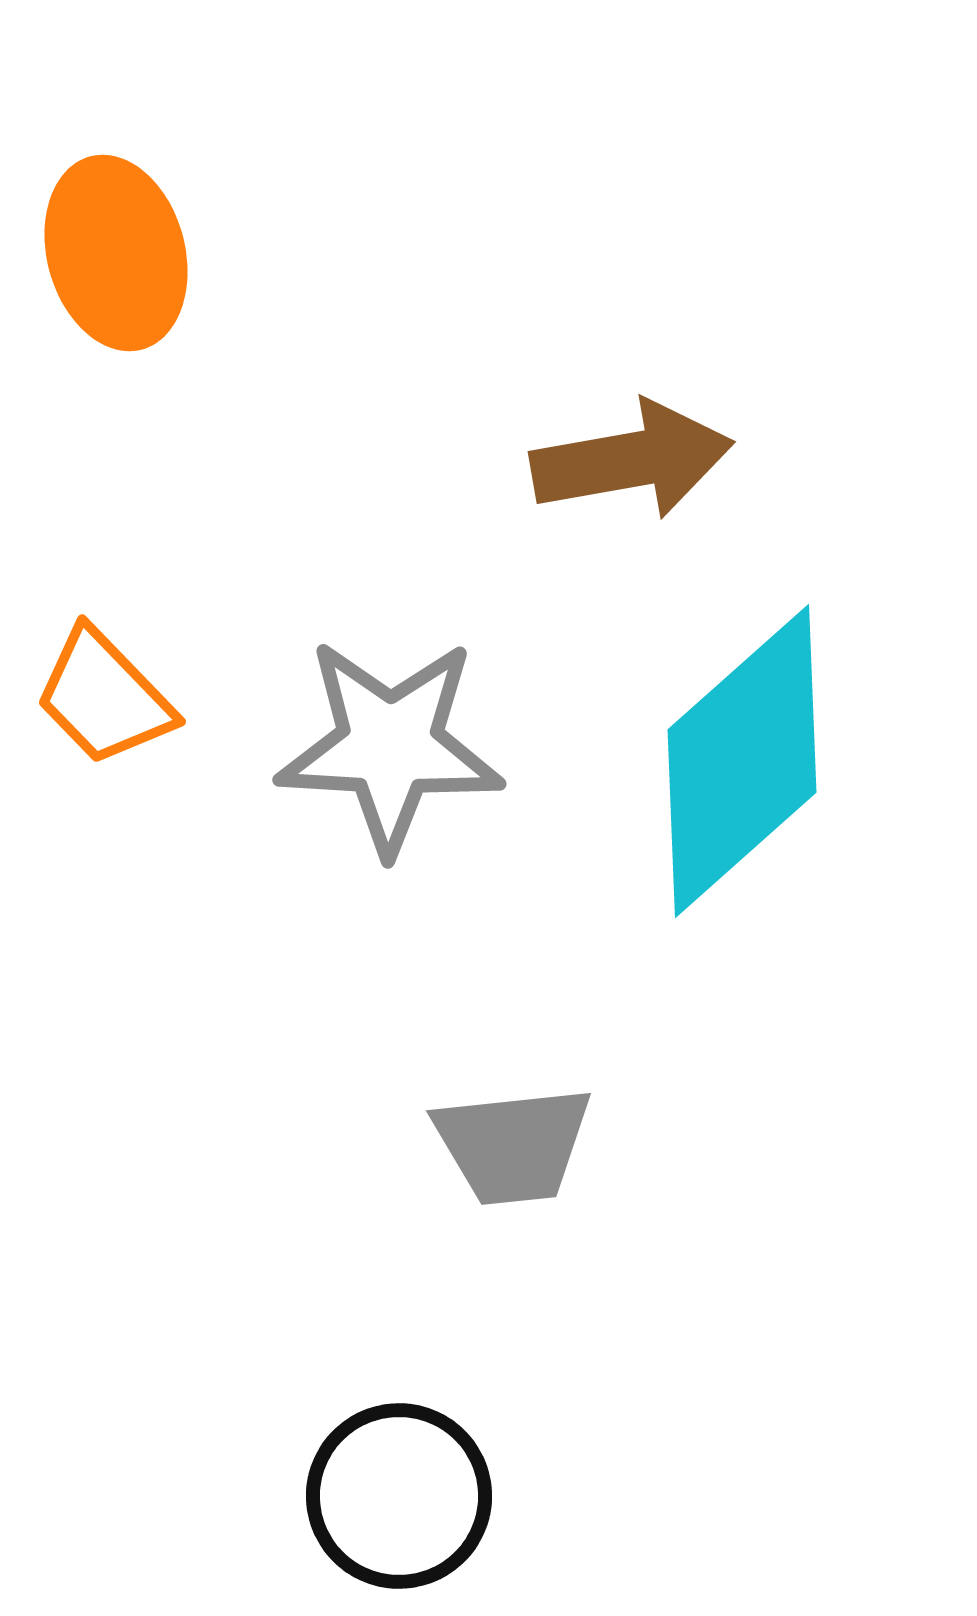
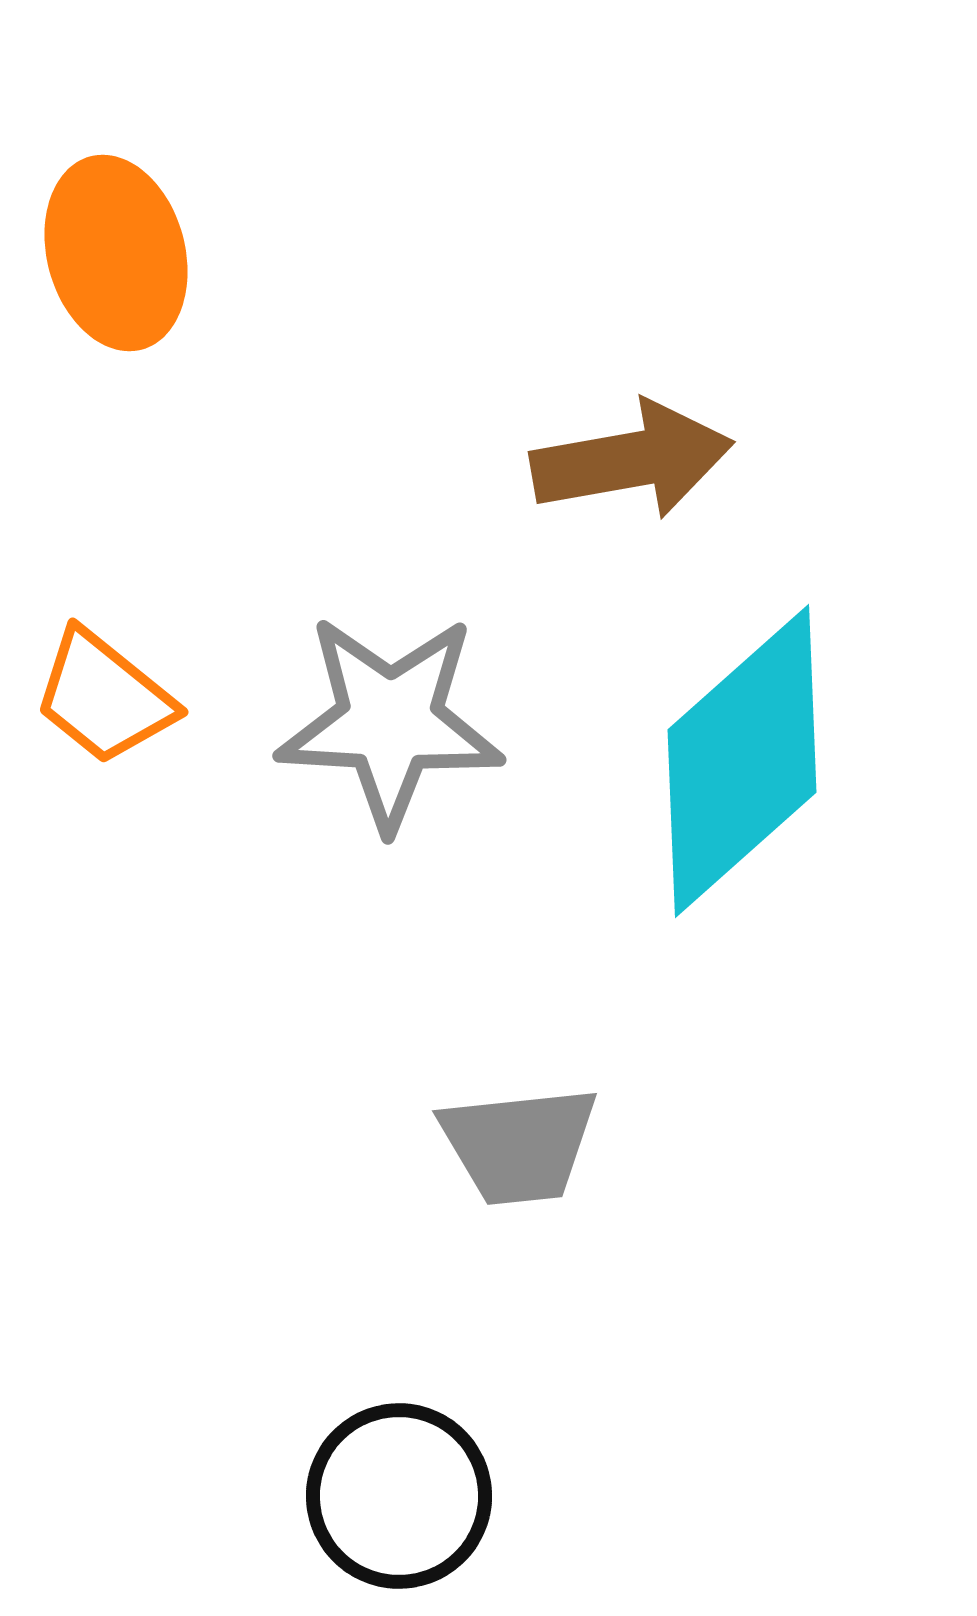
orange trapezoid: rotated 7 degrees counterclockwise
gray star: moved 24 px up
gray trapezoid: moved 6 px right
